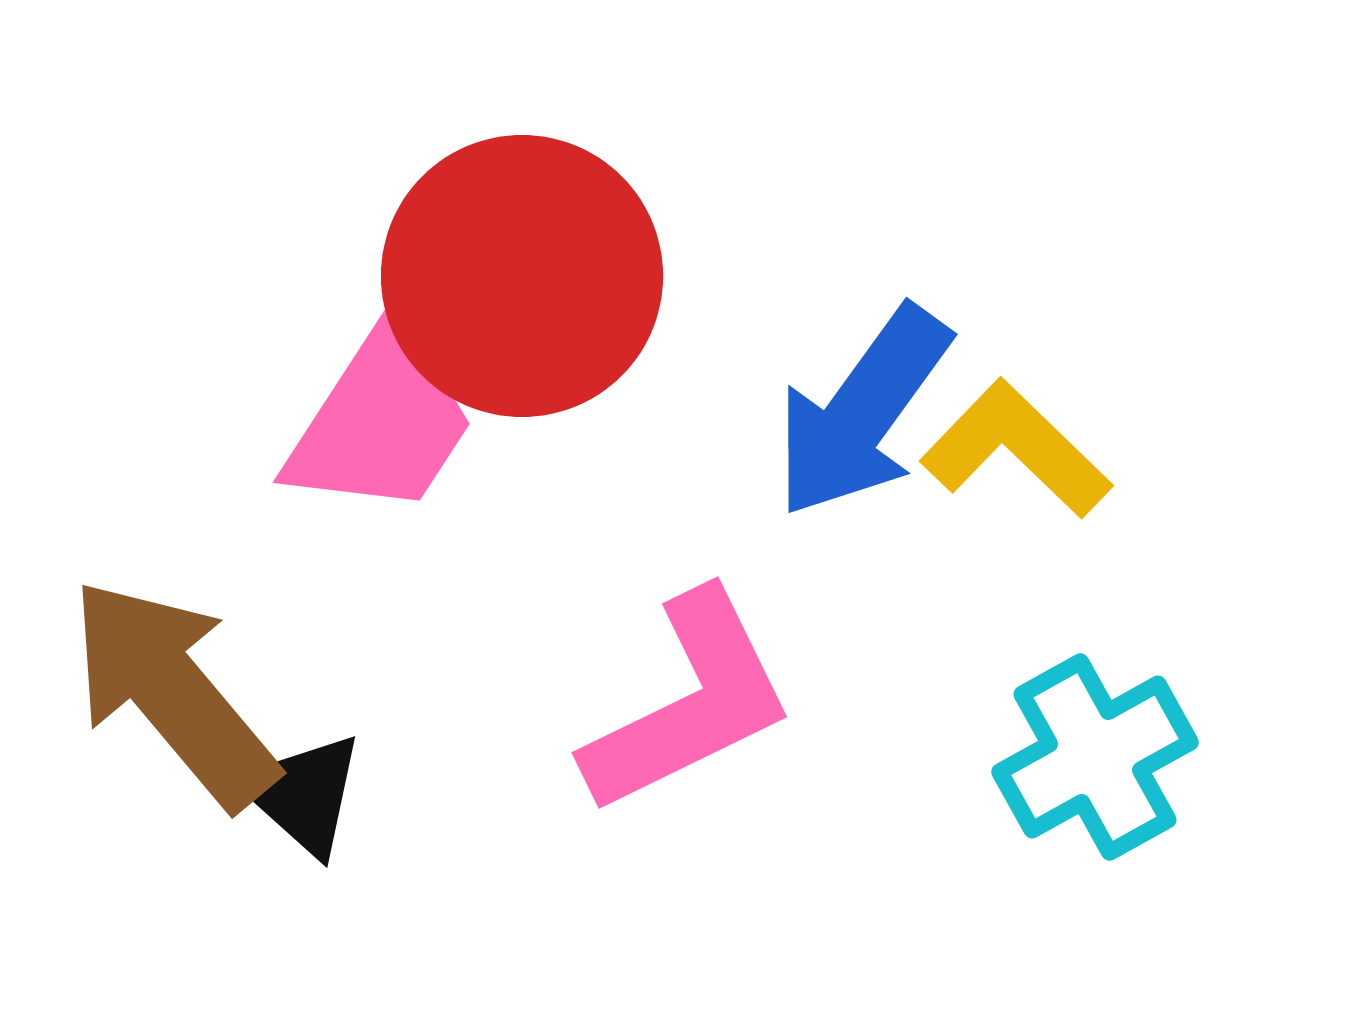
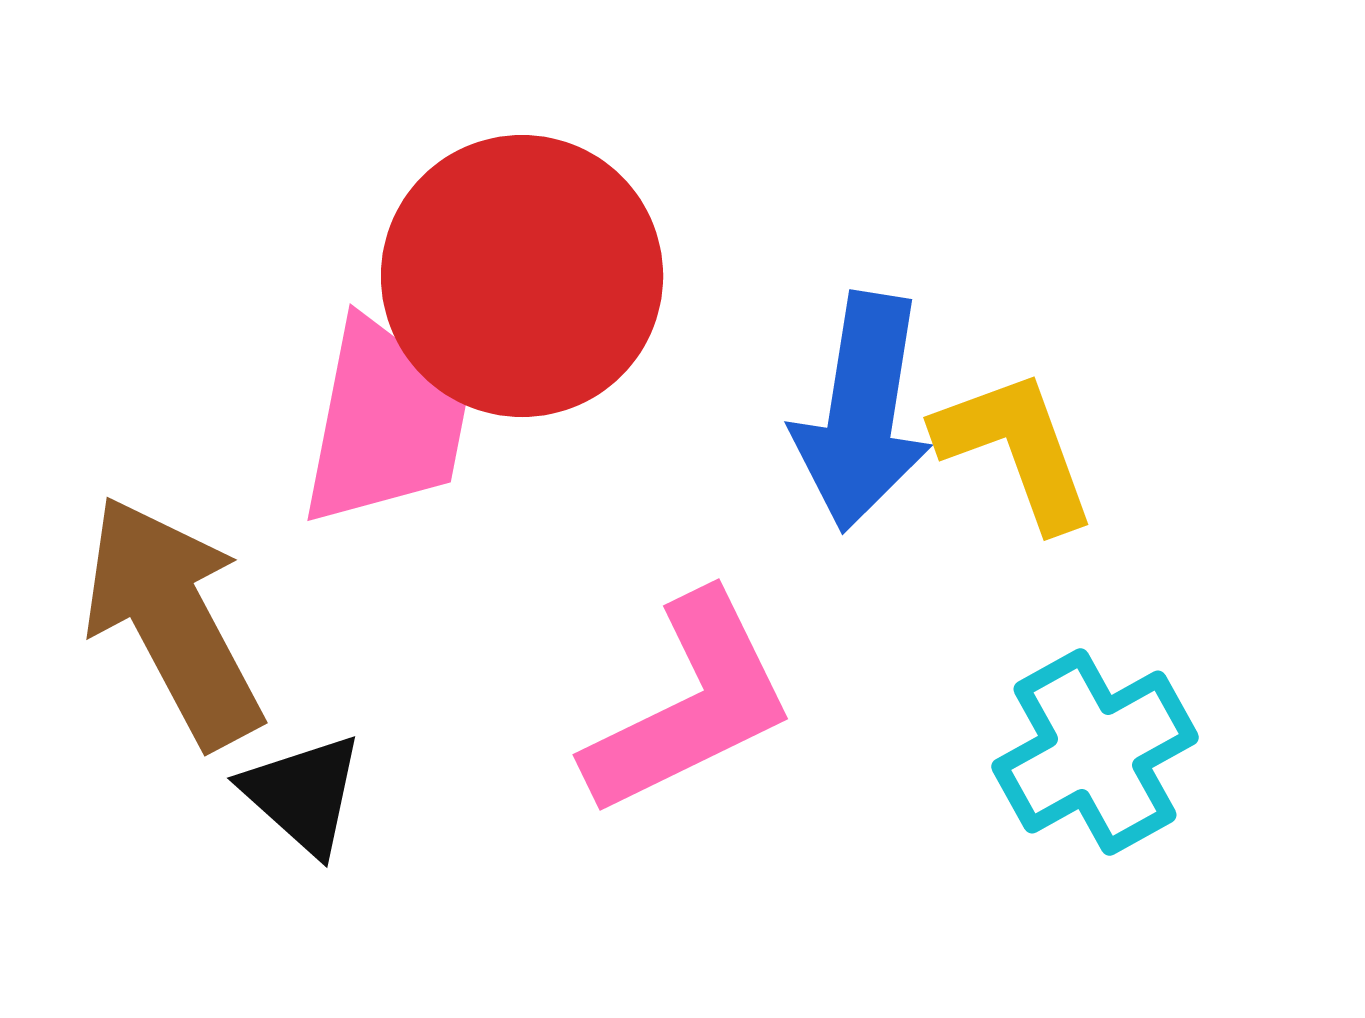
blue arrow: rotated 27 degrees counterclockwise
pink trapezoid: moved 4 px right, 2 px down; rotated 22 degrees counterclockwise
yellow L-shape: rotated 26 degrees clockwise
brown arrow: moved 72 px up; rotated 12 degrees clockwise
pink L-shape: moved 1 px right, 2 px down
cyan cross: moved 5 px up
